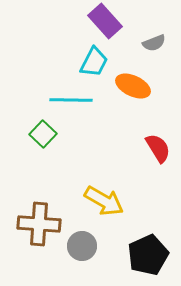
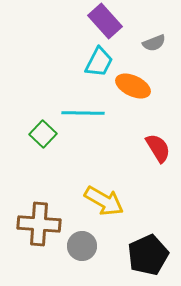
cyan trapezoid: moved 5 px right
cyan line: moved 12 px right, 13 px down
